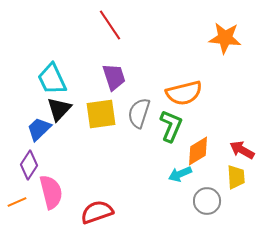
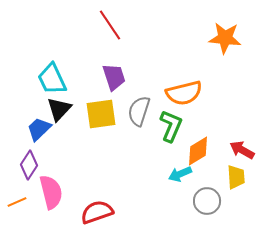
gray semicircle: moved 2 px up
